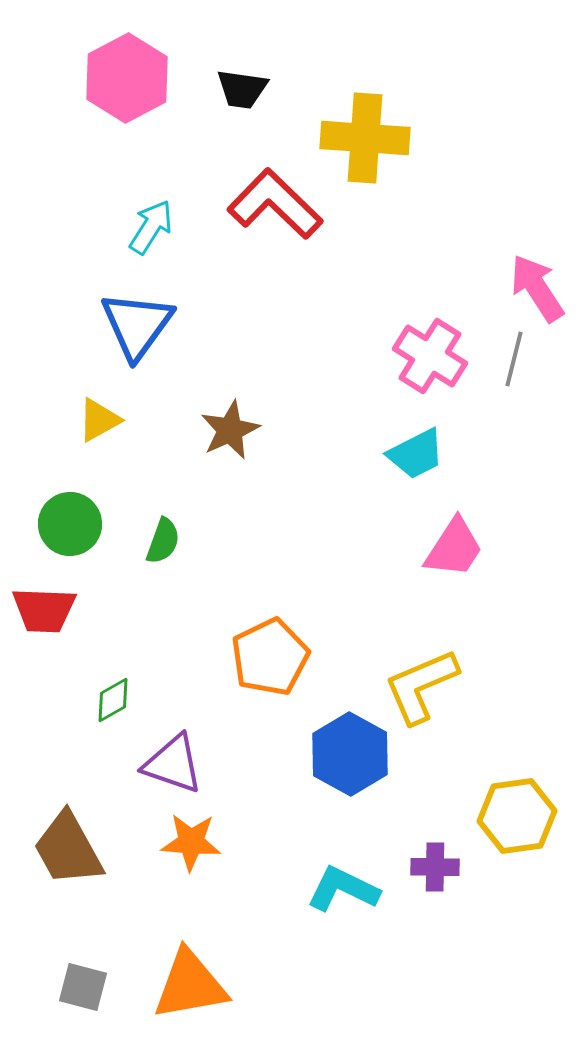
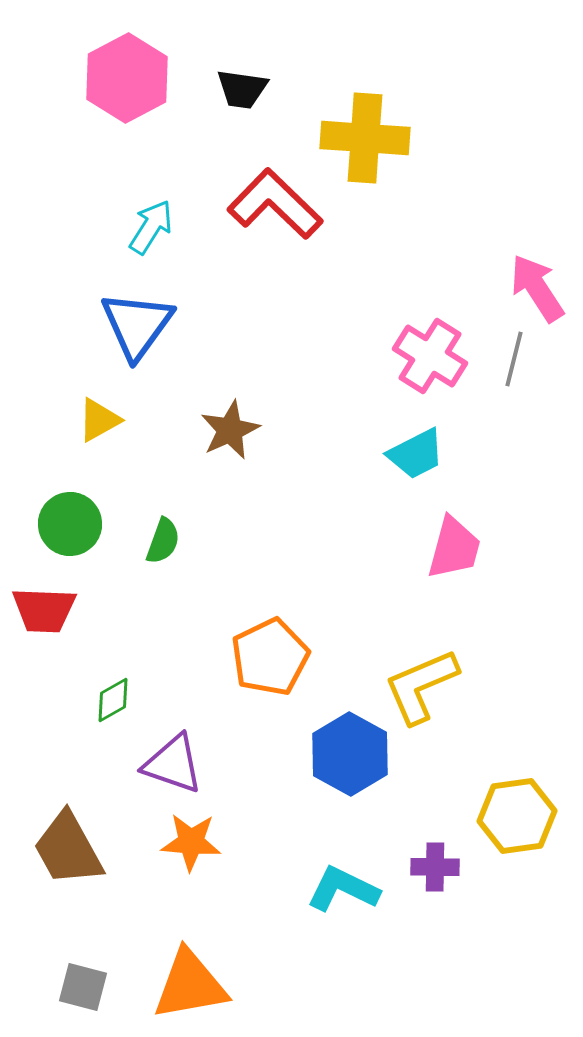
pink trapezoid: rotated 18 degrees counterclockwise
